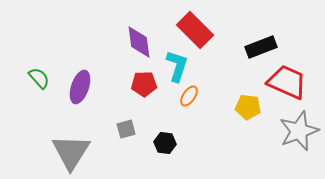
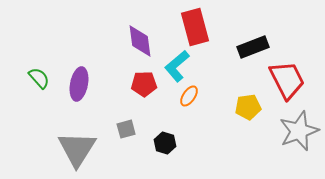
red rectangle: moved 3 px up; rotated 30 degrees clockwise
purple diamond: moved 1 px right, 1 px up
black rectangle: moved 8 px left
cyan L-shape: rotated 148 degrees counterclockwise
red trapezoid: moved 2 px up; rotated 39 degrees clockwise
purple ellipse: moved 1 px left, 3 px up; rotated 8 degrees counterclockwise
yellow pentagon: rotated 15 degrees counterclockwise
black hexagon: rotated 10 degrees clockwise
gray triangle: moved 6 px right, 3 px up
